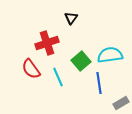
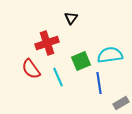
green square: rotated 18 degrees clockwise
